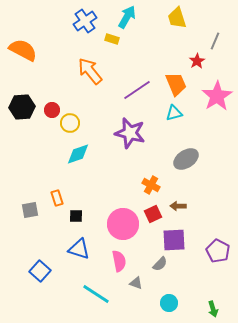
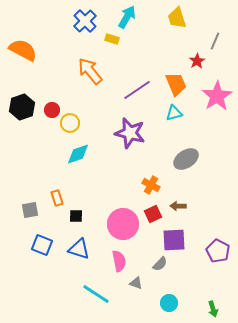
blue cross: rotated 10 degrees counterclockwise
black hexagon: rotated 15 degrees counterclockwise
blue square: moved 2 px right, 26 px up; rotated 20 degrees counterclockwise
